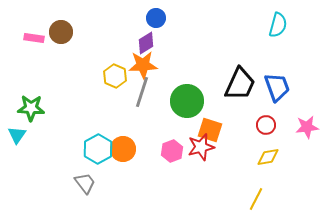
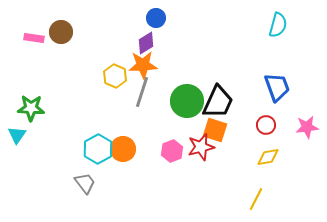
black trapezoid: moved 22 px left, 18 px down
orange square: moved 5 px right
